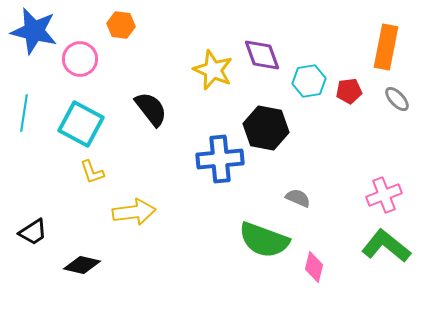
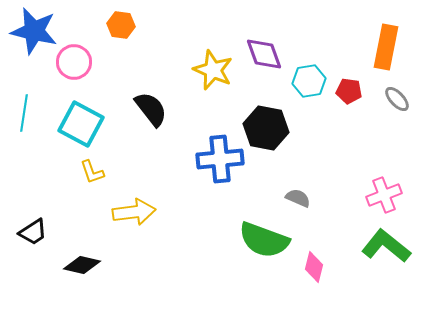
purple diamond: moved 2 px right, 1 px up
pink circle: moved 6 px left, 3 px down
red pentagon: rotated 15 degrees clockwise
